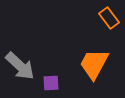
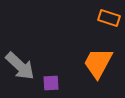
orange rectangle: rotated 35 degrees counterclockwise
orange trapezoid: moved 4 px right, 1 px up
